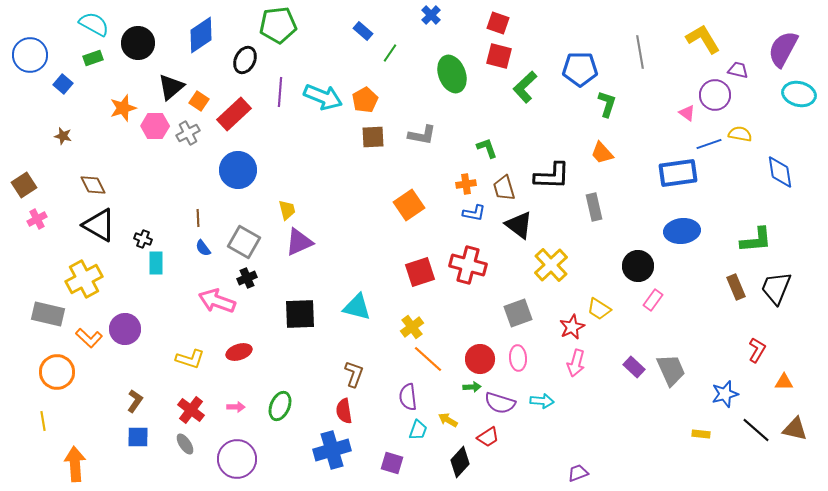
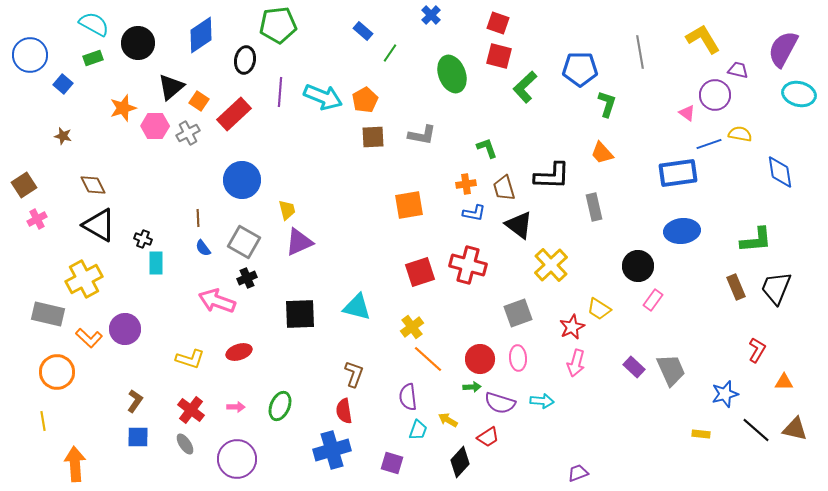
black ellipse at (245, 60): rotated 16 degrees counterclockwise
blue circle at (238, 170): moved 4 px right, 10 px down
orange square at (409, 205): rotated 24 degrees clockwise
